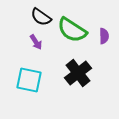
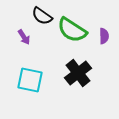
black semicircle: moved 1 px right, 1 px up
purple arrow: moved 12 px left, 5 px up
cyan square: moved 1 px right
